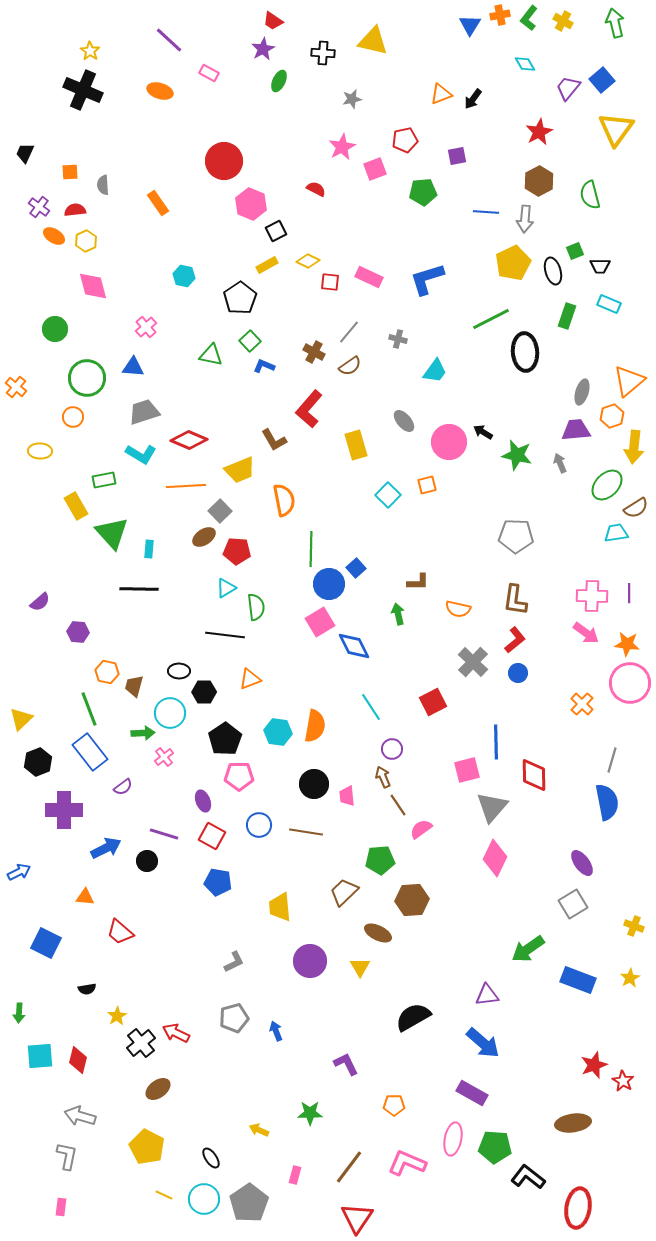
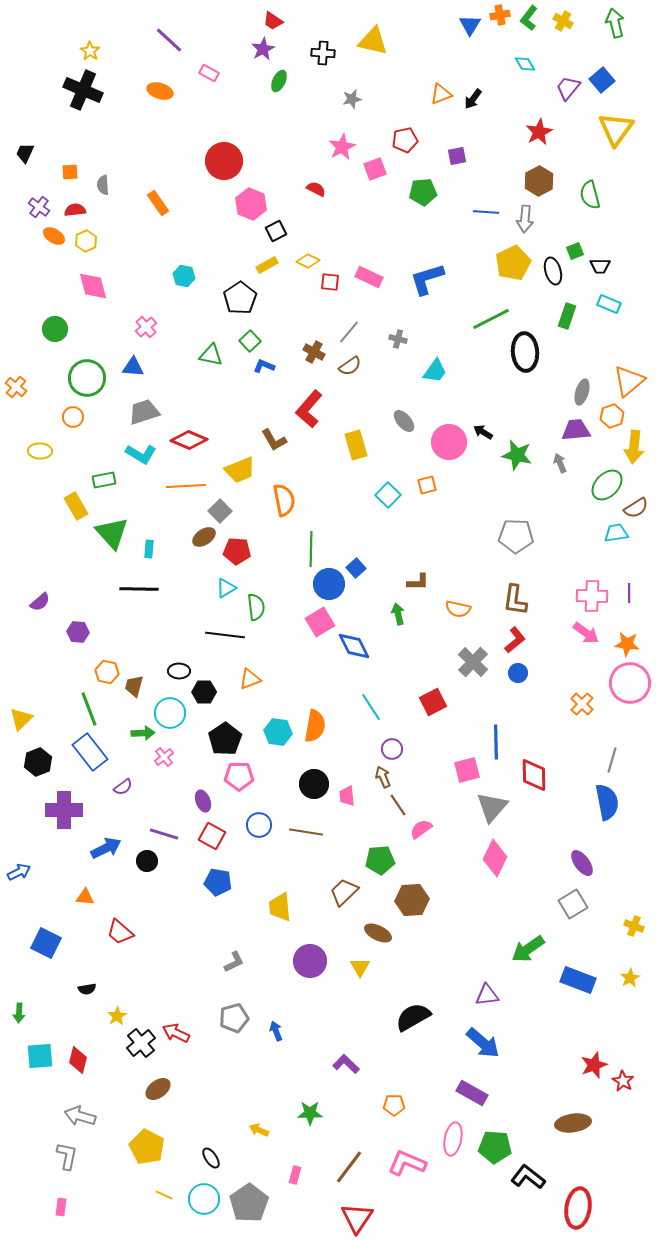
purple L-shape at (346, 1064): rotated 20 degrees counterclockwise
